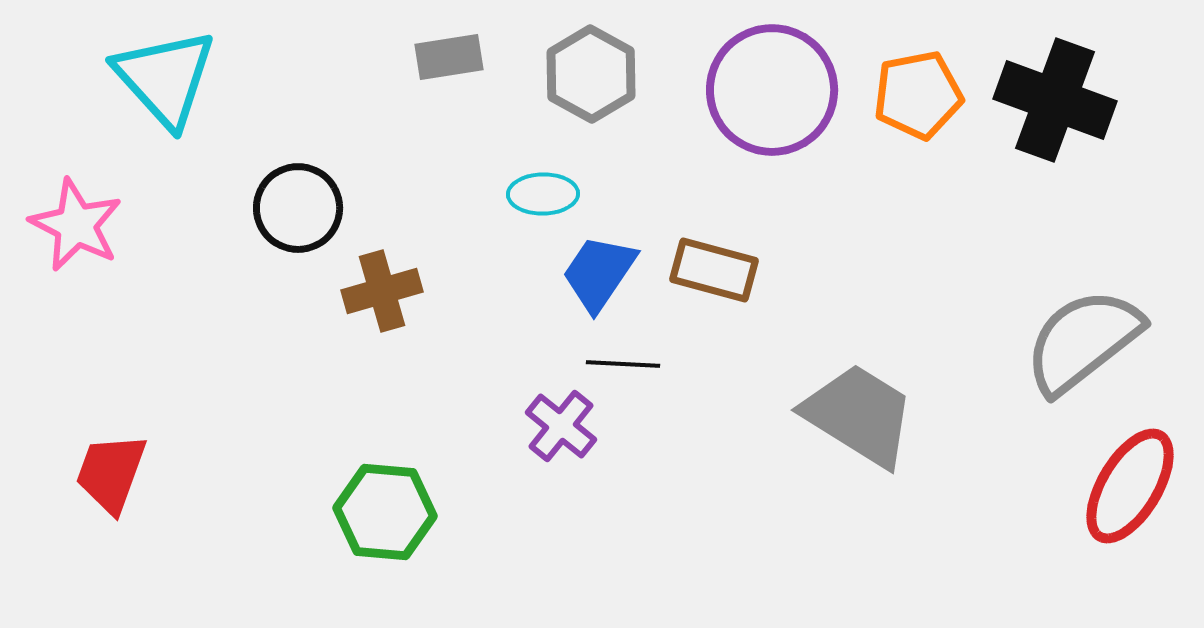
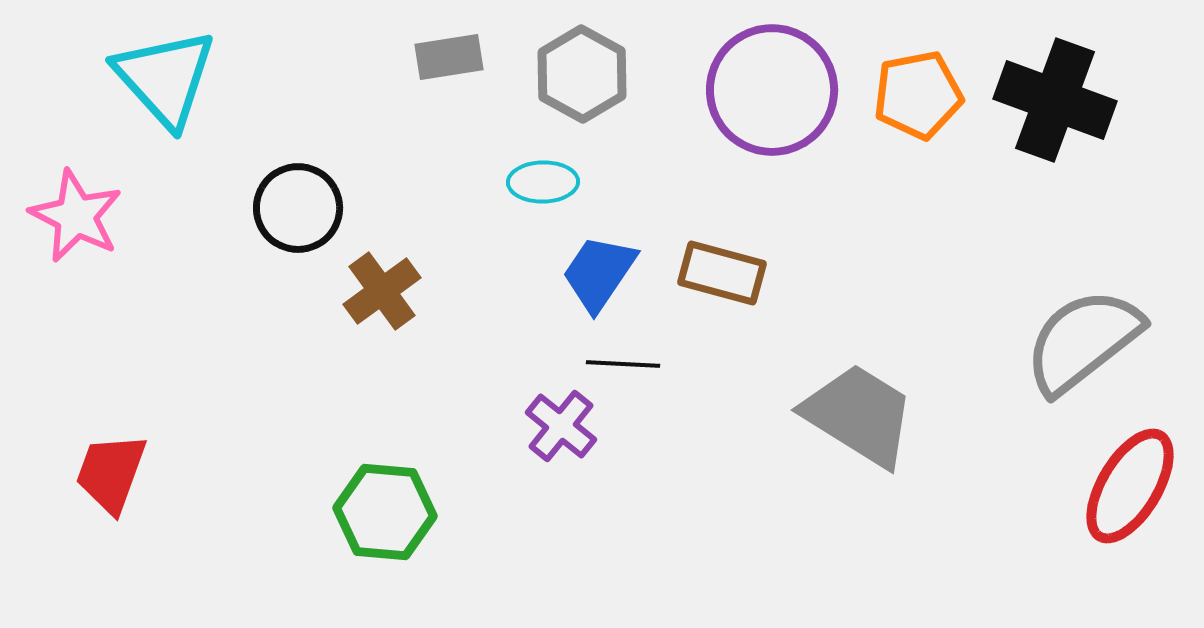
gray hexagon: moved 9 px left
cyan ellipse: moved 12 px up
pink star: moved 9 px up
brown rectangle: moved 8 px right, 3 px down
brown cross: rotated 20 degrees counterclockwise
